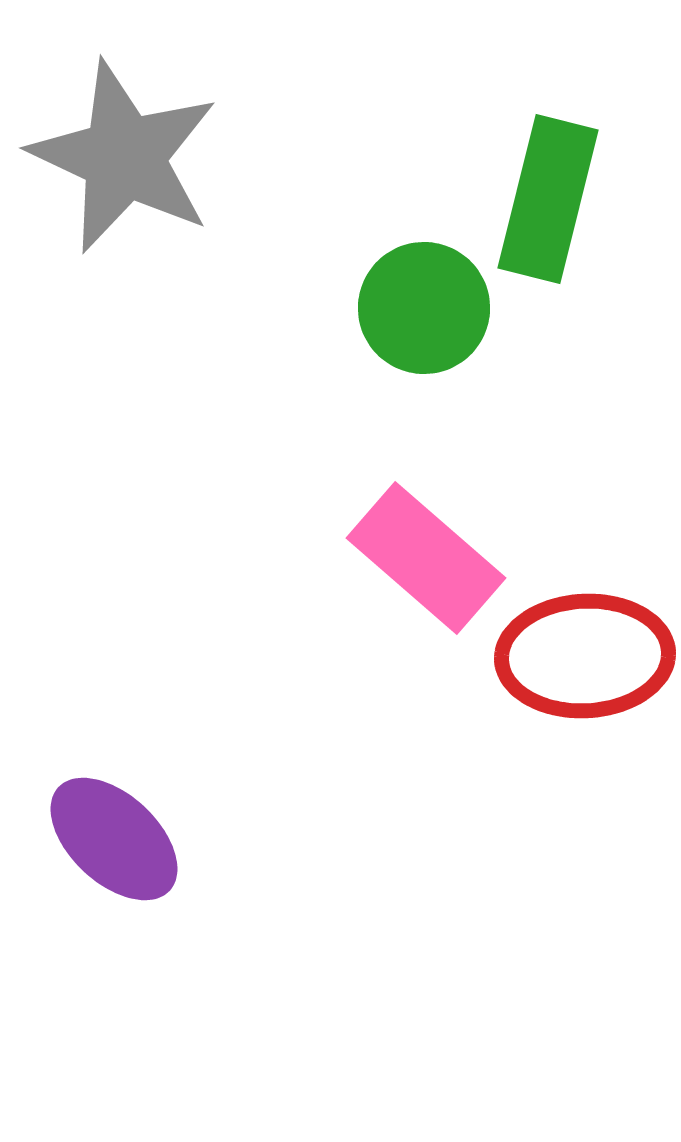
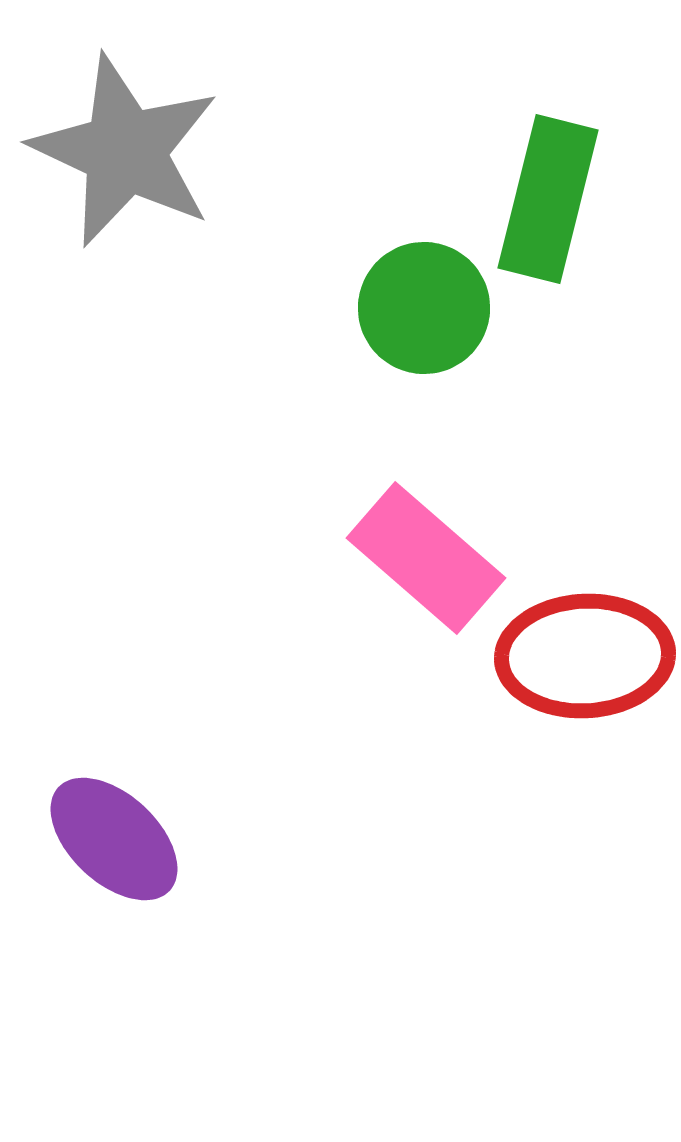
gray star: moved 1 px right, 6 px up
